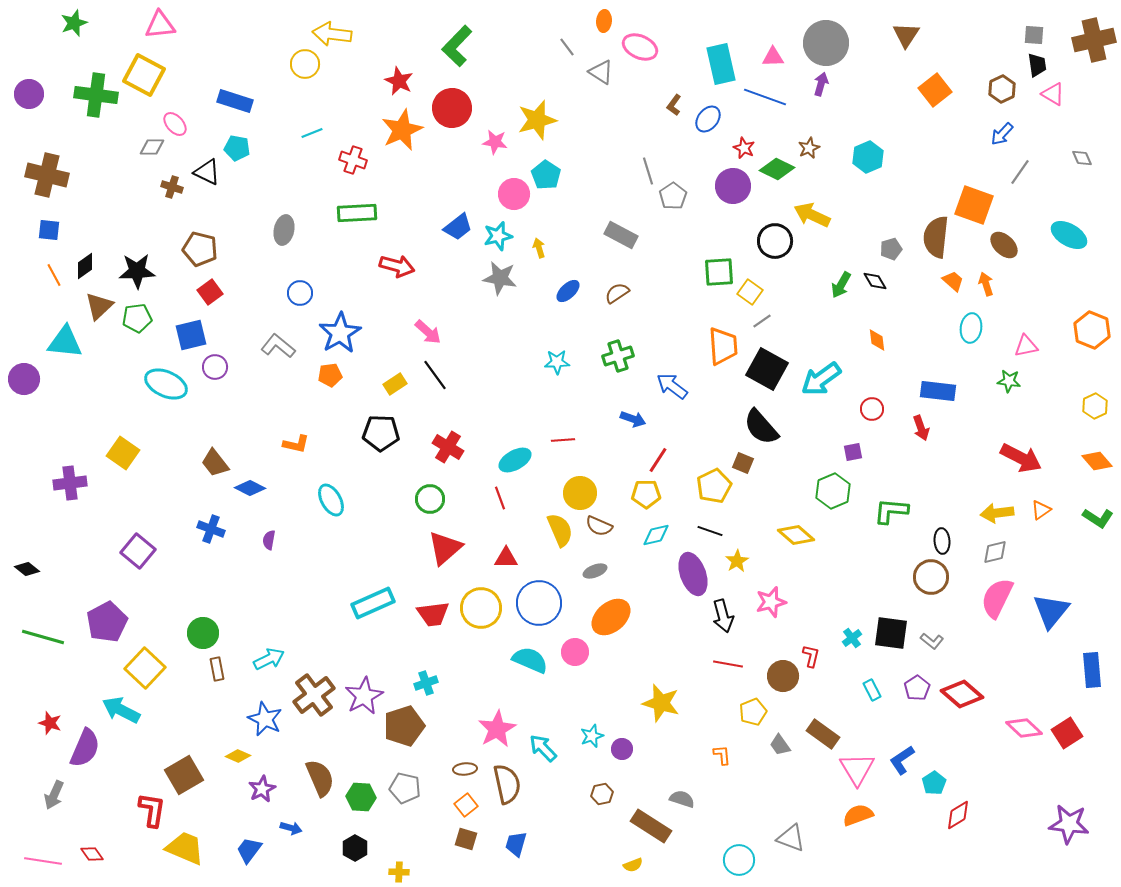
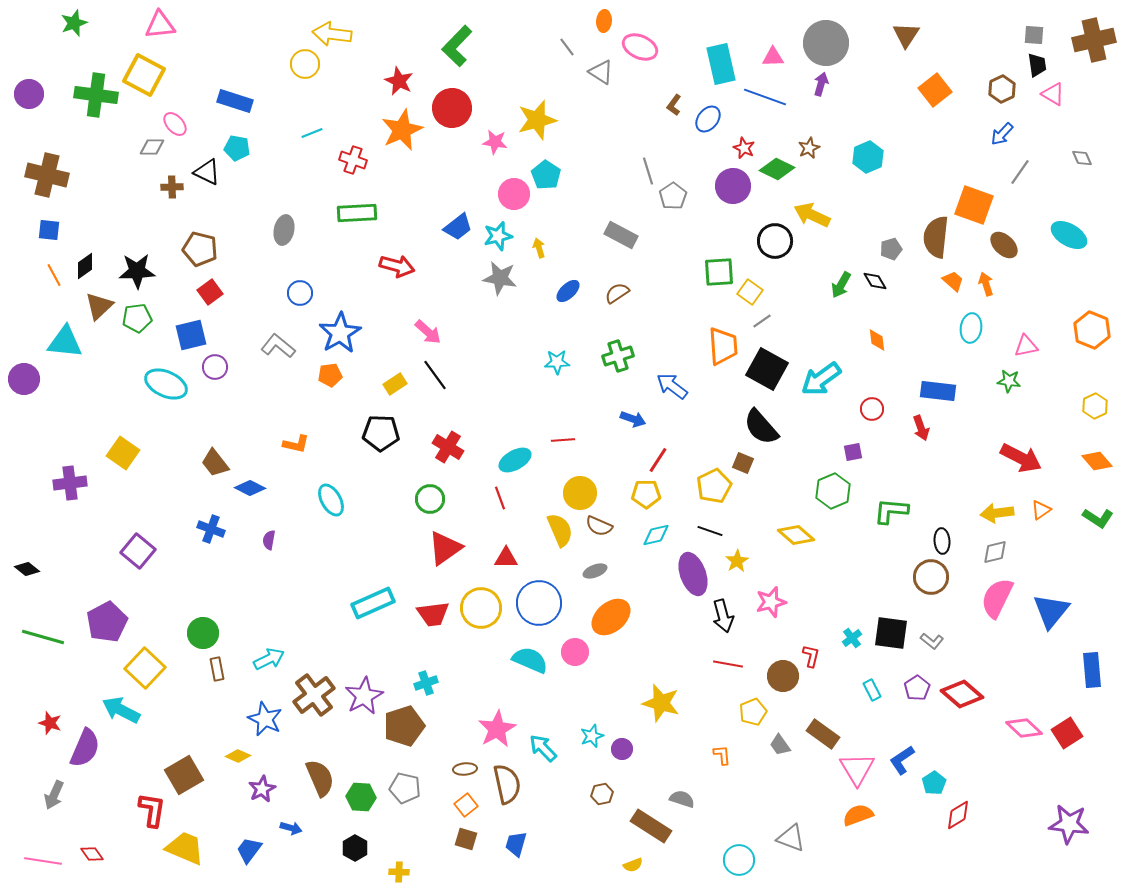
brown cross at (172, 187): rotated 20 degrees counterclockwise
red triangle at (445, 548): rotated 6 degrees clockwise
